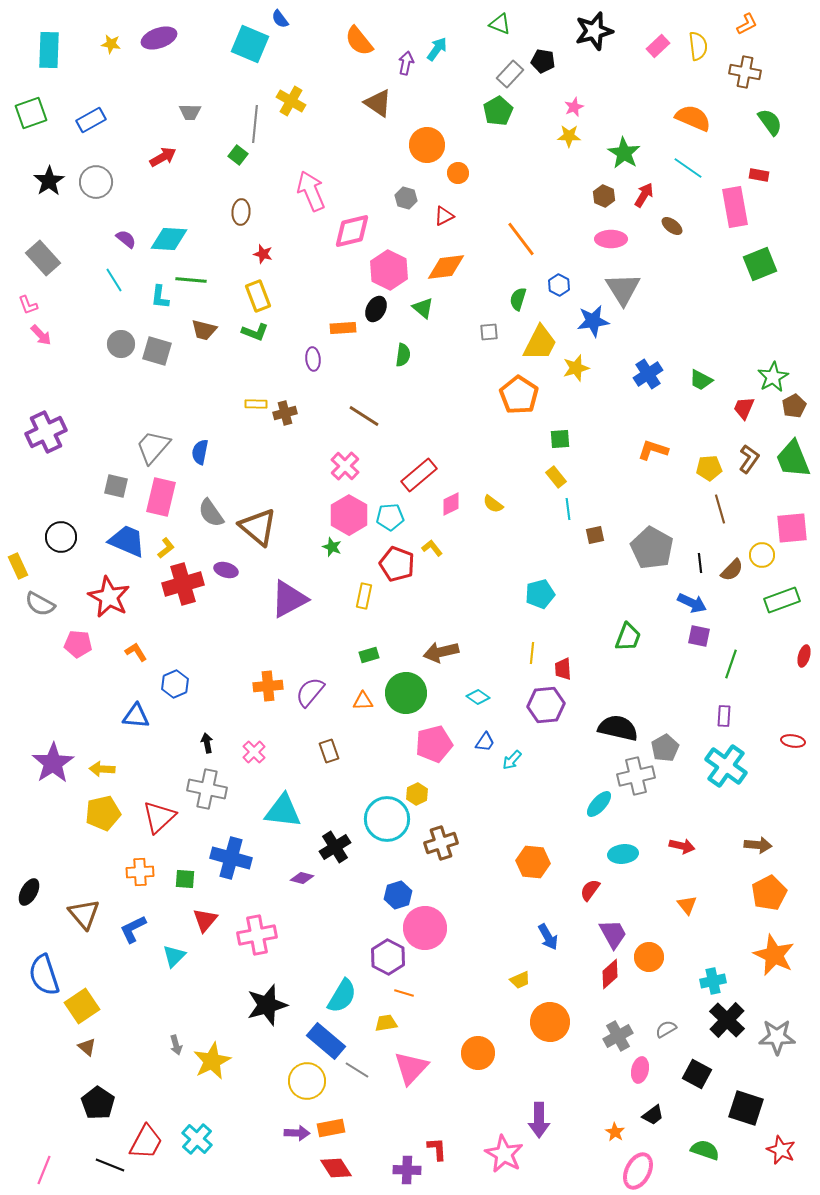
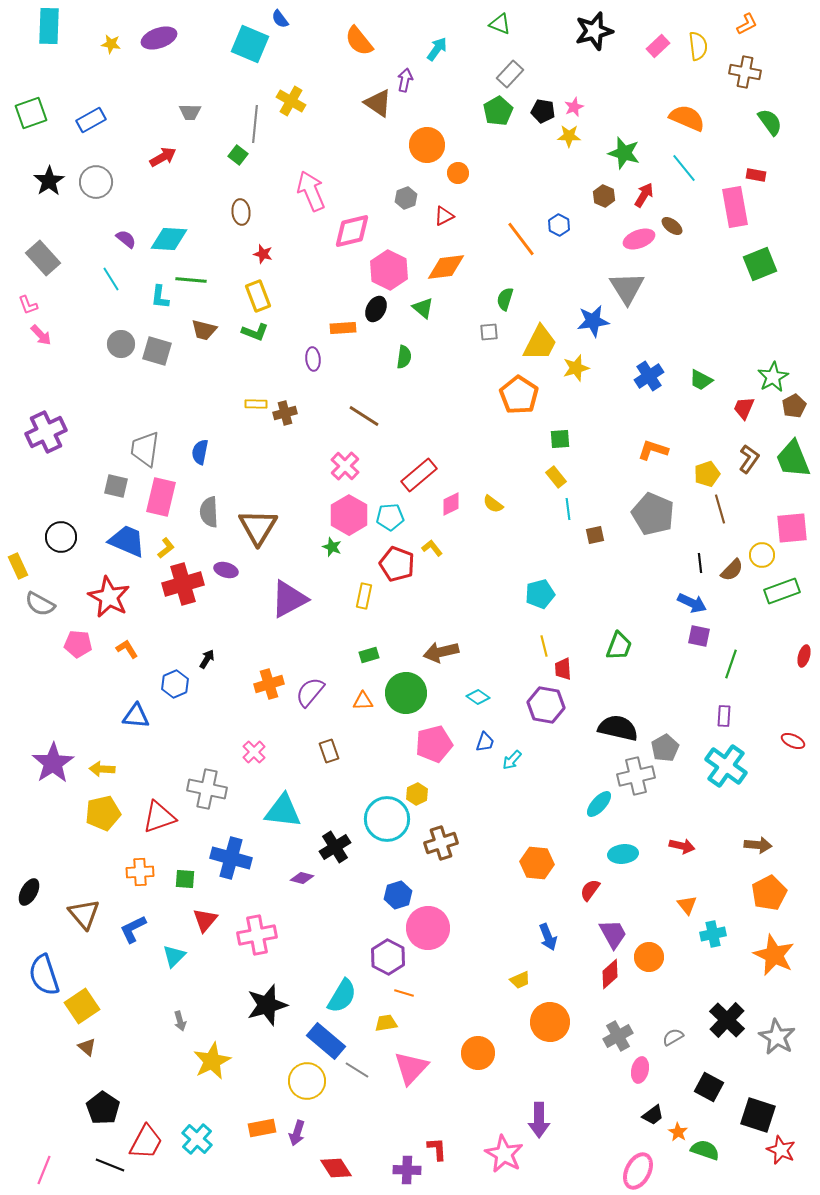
cyan rectangle at (49, 50): moved 24 px up
black pentagon at (543, 61): moved 50 px down
purple arrow at (406, 63): moved 1 px left, 17 px down
orange semicircle at (693, 118): moved 6 px left
green star at (624, 153): rotated 16 degrees counterclockwise
cyan line at (688, 168): moved 4 px left; rotated 16 degrees clockwise
red rectangle at (759, 175): moved 3 px left
gray hexagon at (406, 198): rotated 25 degrees clockwise
brown ellipse at (241, 212): rotated 10 degrees counterclockwise
pink ellipse at (611, 239): moved 28 px right; rotated 20 degrees counterclockwise
cyan line at (114, 280): moved 3 px left, 1 px up
blue hexagon at (559, 285): moved 60 px up
gray triangle at (623, 289): moved 4 px right, 1 px up
green semicircle at (518, 299): moved 13 px left
green semicircle at (403, 355): moved 1 px right, 2 px down
blue cross at (648, 374): moved 1 px right, 2 px down
gray trapezoid at (153, 447): moved 8 px left, 2 px down; rotated 33 degrees counterclockwise
yellow pentagon at (709, 468): moved 2 px left, 6 px down; rotated 15 degrees counterclockwise
gray semicircle at (211, 513): moved 2 px left, 1 px up; rotated 32 degrees clockwise
brown triangle at (258, 527): rotated 21 degrees clockwise
gray pentagon at (652, 548): moved 1 px right, 34 px up; rotated 6 degrees counterclockwise
green rectangle at (782, 600): moved 9 px up
green trapezoid at (628, 637): moved 9 px left, 9 px down
orange L-shape at (136, 652): moved 9 px left, 3 px up
yellow line at (532, 653): moved 12 px right, 7 px up; rotated 20 degrees counterclockwise
orange cross at (268, 686): moved 1 px right, 2 px up; rotated 12 degrees counterclockwise
purple hexagon at (546, 705): rotated 15 degrees clockwise
red ellipse at (793, 741): rotated 15 degrees clockwise
blue trapezoid at (485, 742): rotated 15 degrees counterclockwise
black arrow at (207, 743): moved 84 px up; rotated 42 degrees clockwise
red triangle at (159, 817): rotated 24 degrees clockwise
orange hexagon at (533, 862): moved 4 px right, 1 px down
pink circle at (425, 928): moved 3 px right
blue arrow at (548, 937): rotated 8 degrees clockwise
cyan cross at (713, 981): moved 47 px up
gray semicircle at (666, 1029): moved 7 px right, 8 px down
gray star at (777, 1037): rotated 30 degrees clockwise
gray arrow at (176, 1045): moved 4 px right, 24 px up
black square at (697, 1074): moved 12 px right, 13 px down
black pentagon at (98, 1103): moved 5 px right, 5 px down
black square at (746, 1108): moved 12 px right, 7 px down
orange rectangle at (331, 1128): moved 69 px left
orange star at (615, 1132): moved 63 px right
purple arrow at (297, 1133): rotated 105 degrees clockwise
